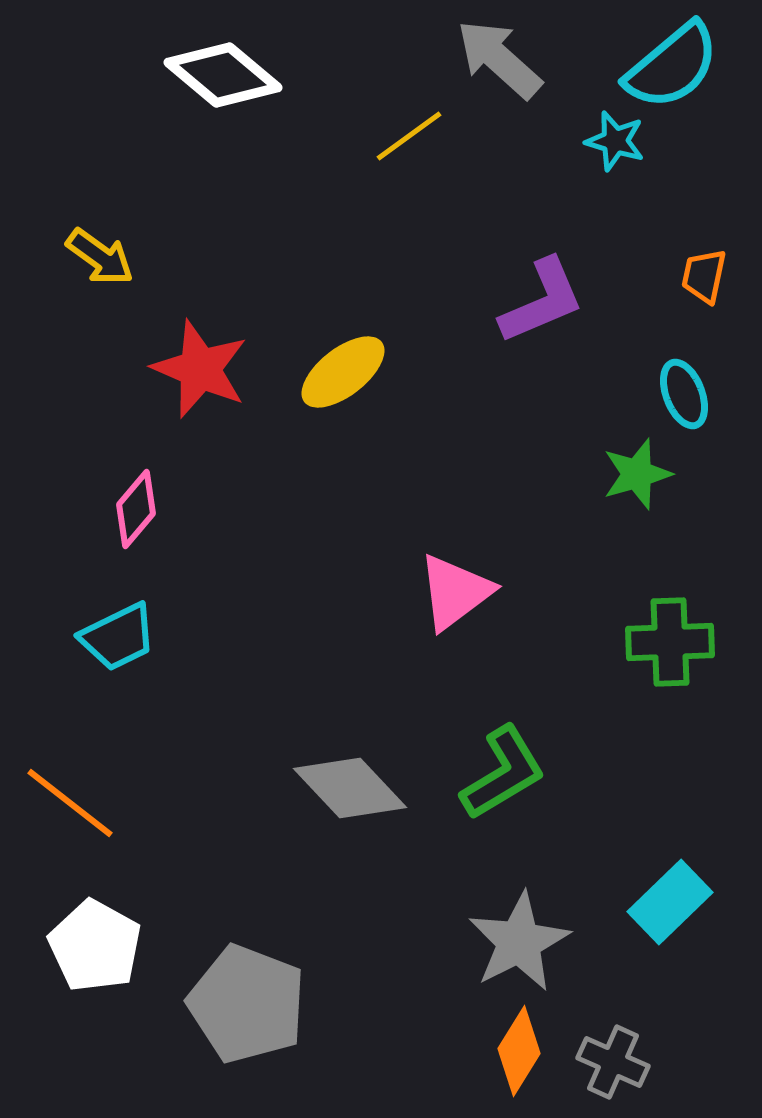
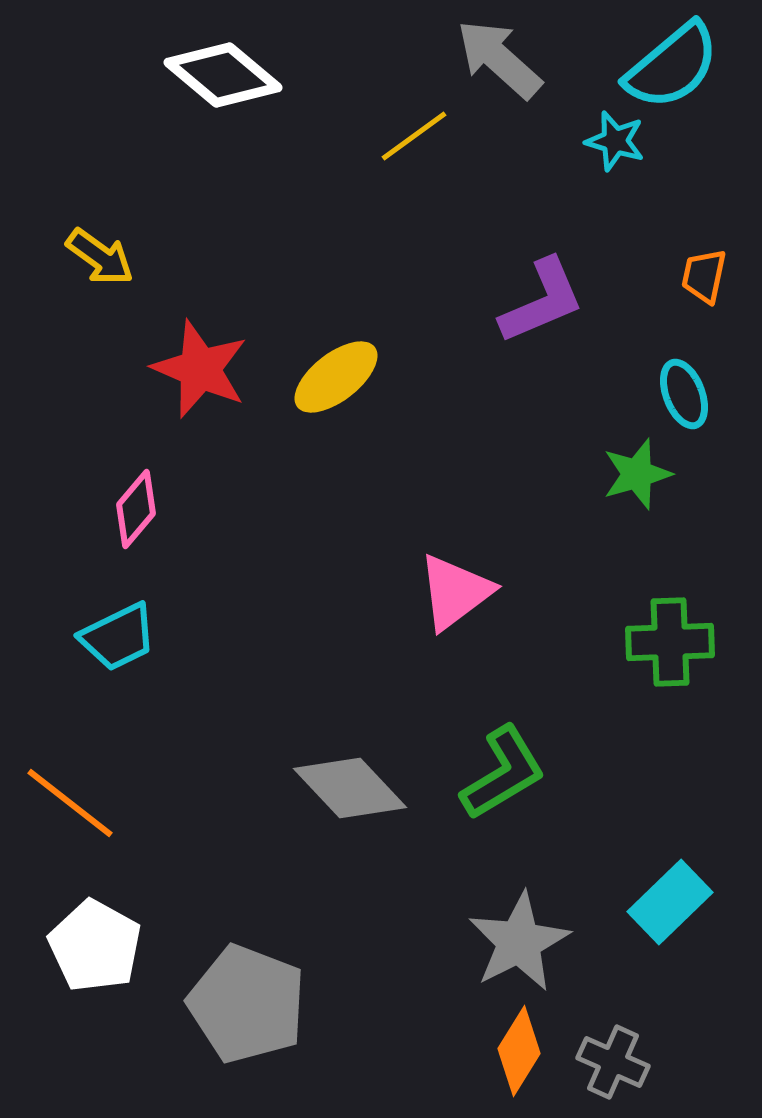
yellow line: moved 5 px right
yellow ellipse: moved 7 px left, 5 px down
